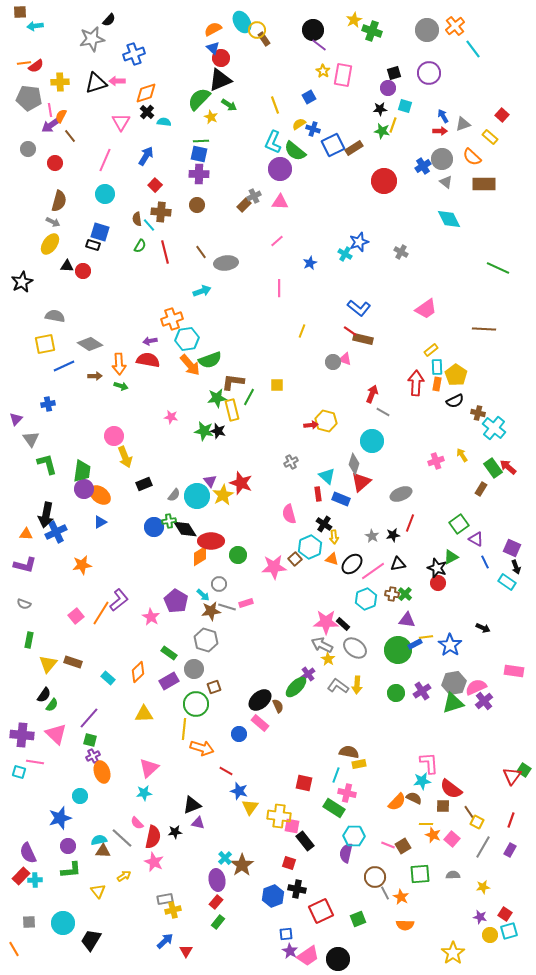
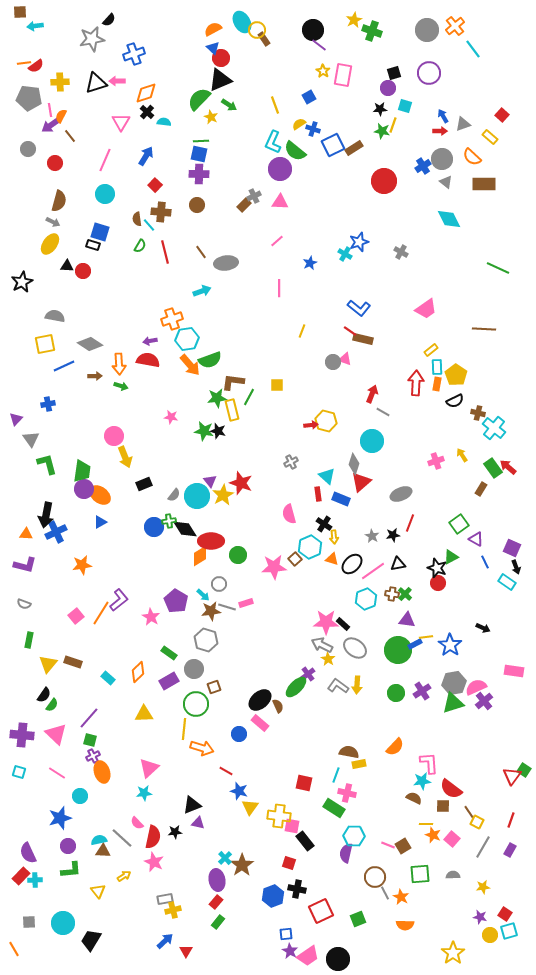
pink line at (35, 762): moved 22 px right, 11 px down; rotated 24 degrees clockwise
orange semicircle at (397, 802): moved 2 px left, 55 px up
